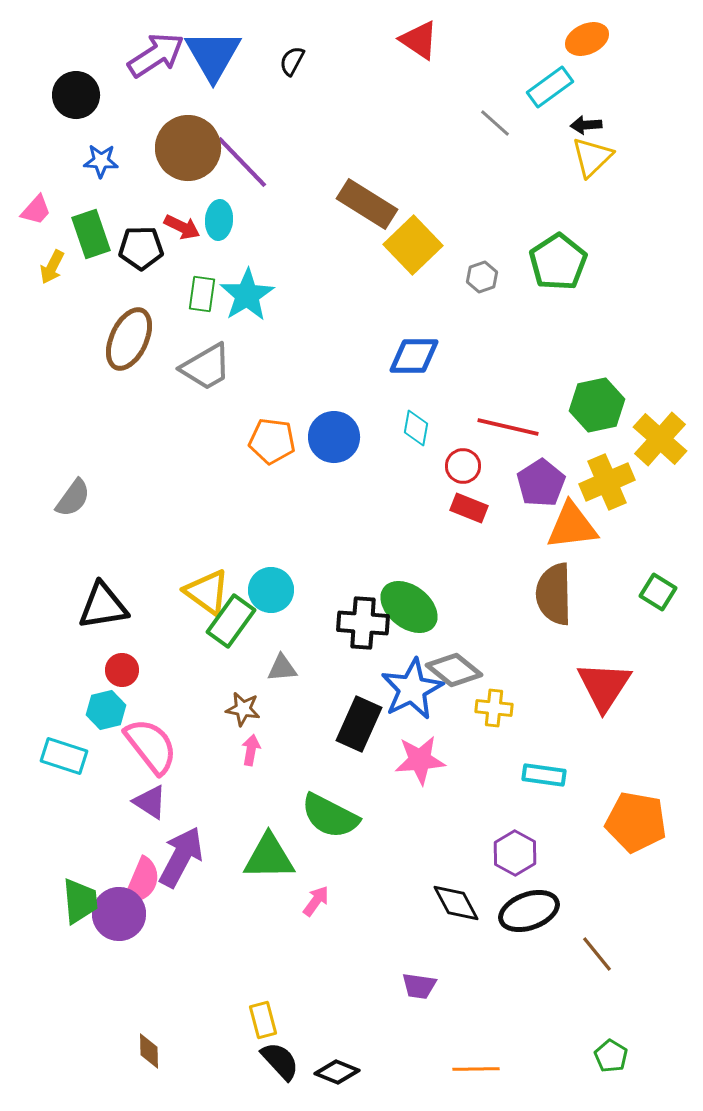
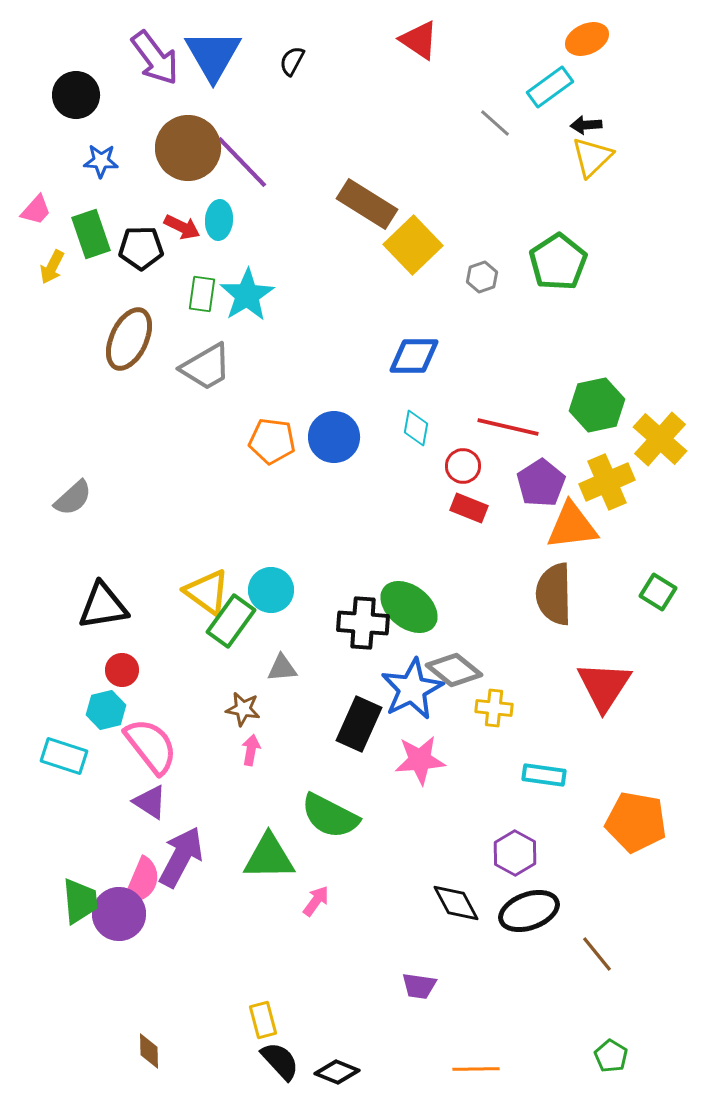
purple arrow at (156, 55): moved 1 px left, 3 px down; rotated 86 degrees clockwise
gray semicircle at (73, 498): rotated 12 degrees clockwise
